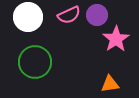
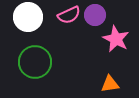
purple circle: moved 2 px left
pink star: rotated 12 degrees counterclockwise
